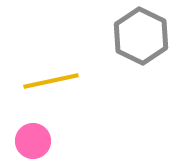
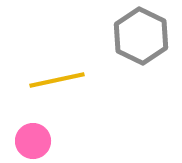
yellow line: moved 6 px right, 1 px up
